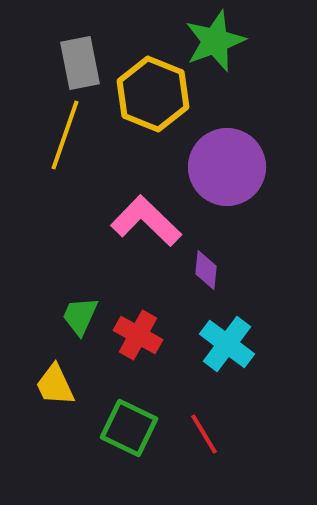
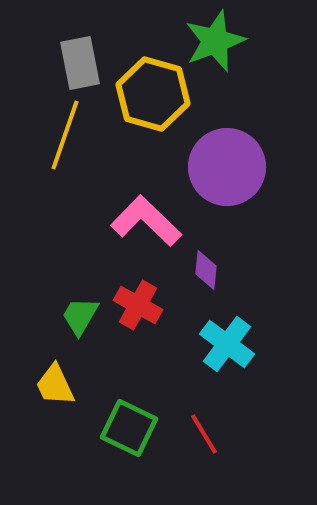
yellow hexagon: rotated 6 degrees counterclockwise
green trapezoid: rotated 6 degrees clockwise
red cross: moved 30 px up
